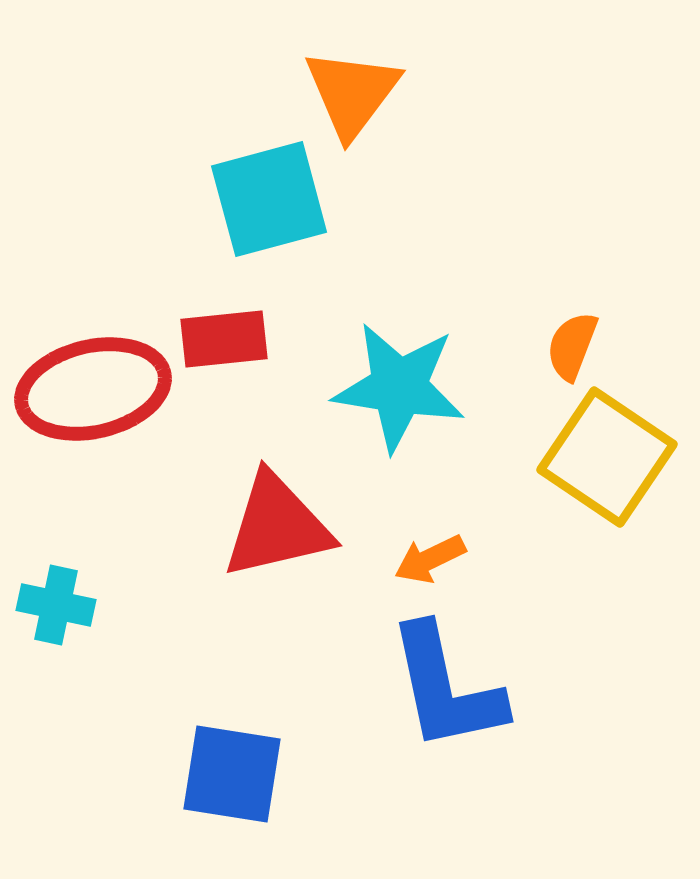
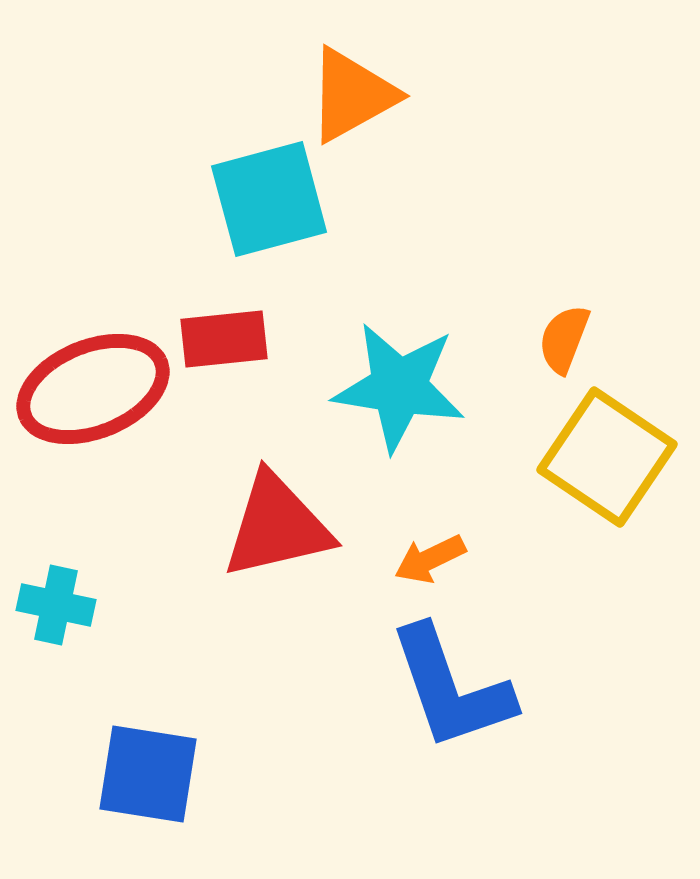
orange triangle: moved 2 px down; rotated 24 degrees clockwise
orange semicircle: moved 8 px left, 7 px up
red ellipse: rotated 9 degrees counterclockwise
blue L-shape: moved 5 px right; rotated 7 degrees counterclockwise
blue square: moved 84 px left
